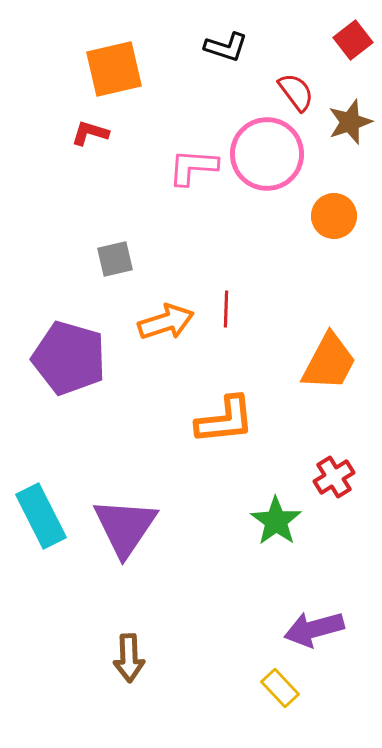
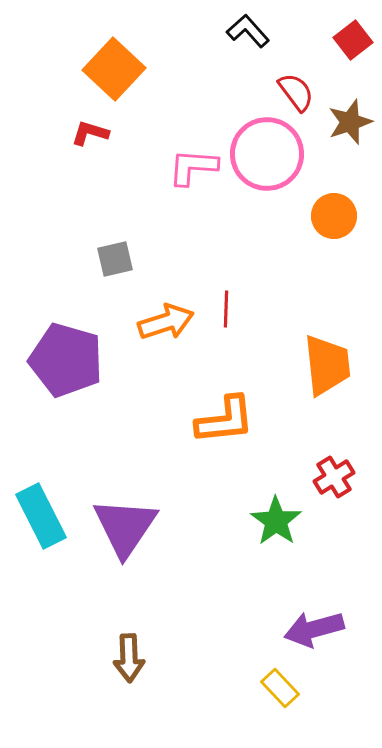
black L-shape: moved 22 px right, 16 px up; rotated 150 degrees counterclockwise
orange square: rotated 34 degrees counterclockwise
purple pentagon: moved 3 px left, 2 px down
orange trapezoid: moved 2 px left, 3 px down; rotated 34 degrees counterclockwise
